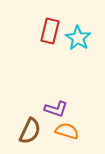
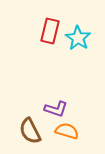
brown semicircle: rotated 128 degrees clockwise
